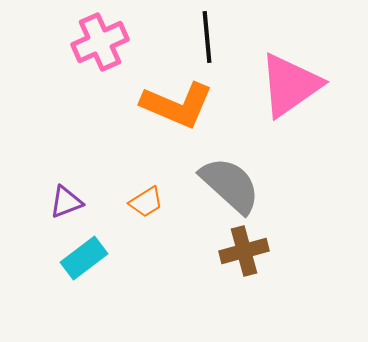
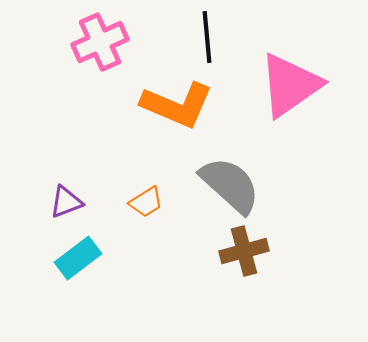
cyan rectangle: moved 6 px left
